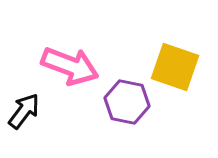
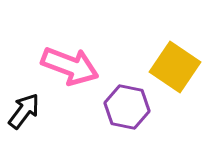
yellow square: rotated 15 degrees clockwise
purple hexagon: moved 5 px down
